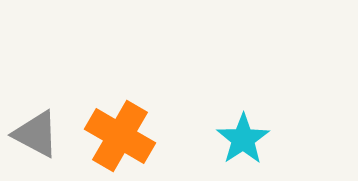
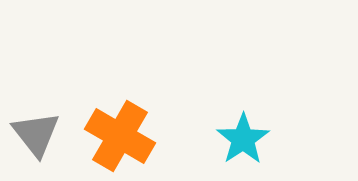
gray triangle: rotated 24 degrees clockwise
